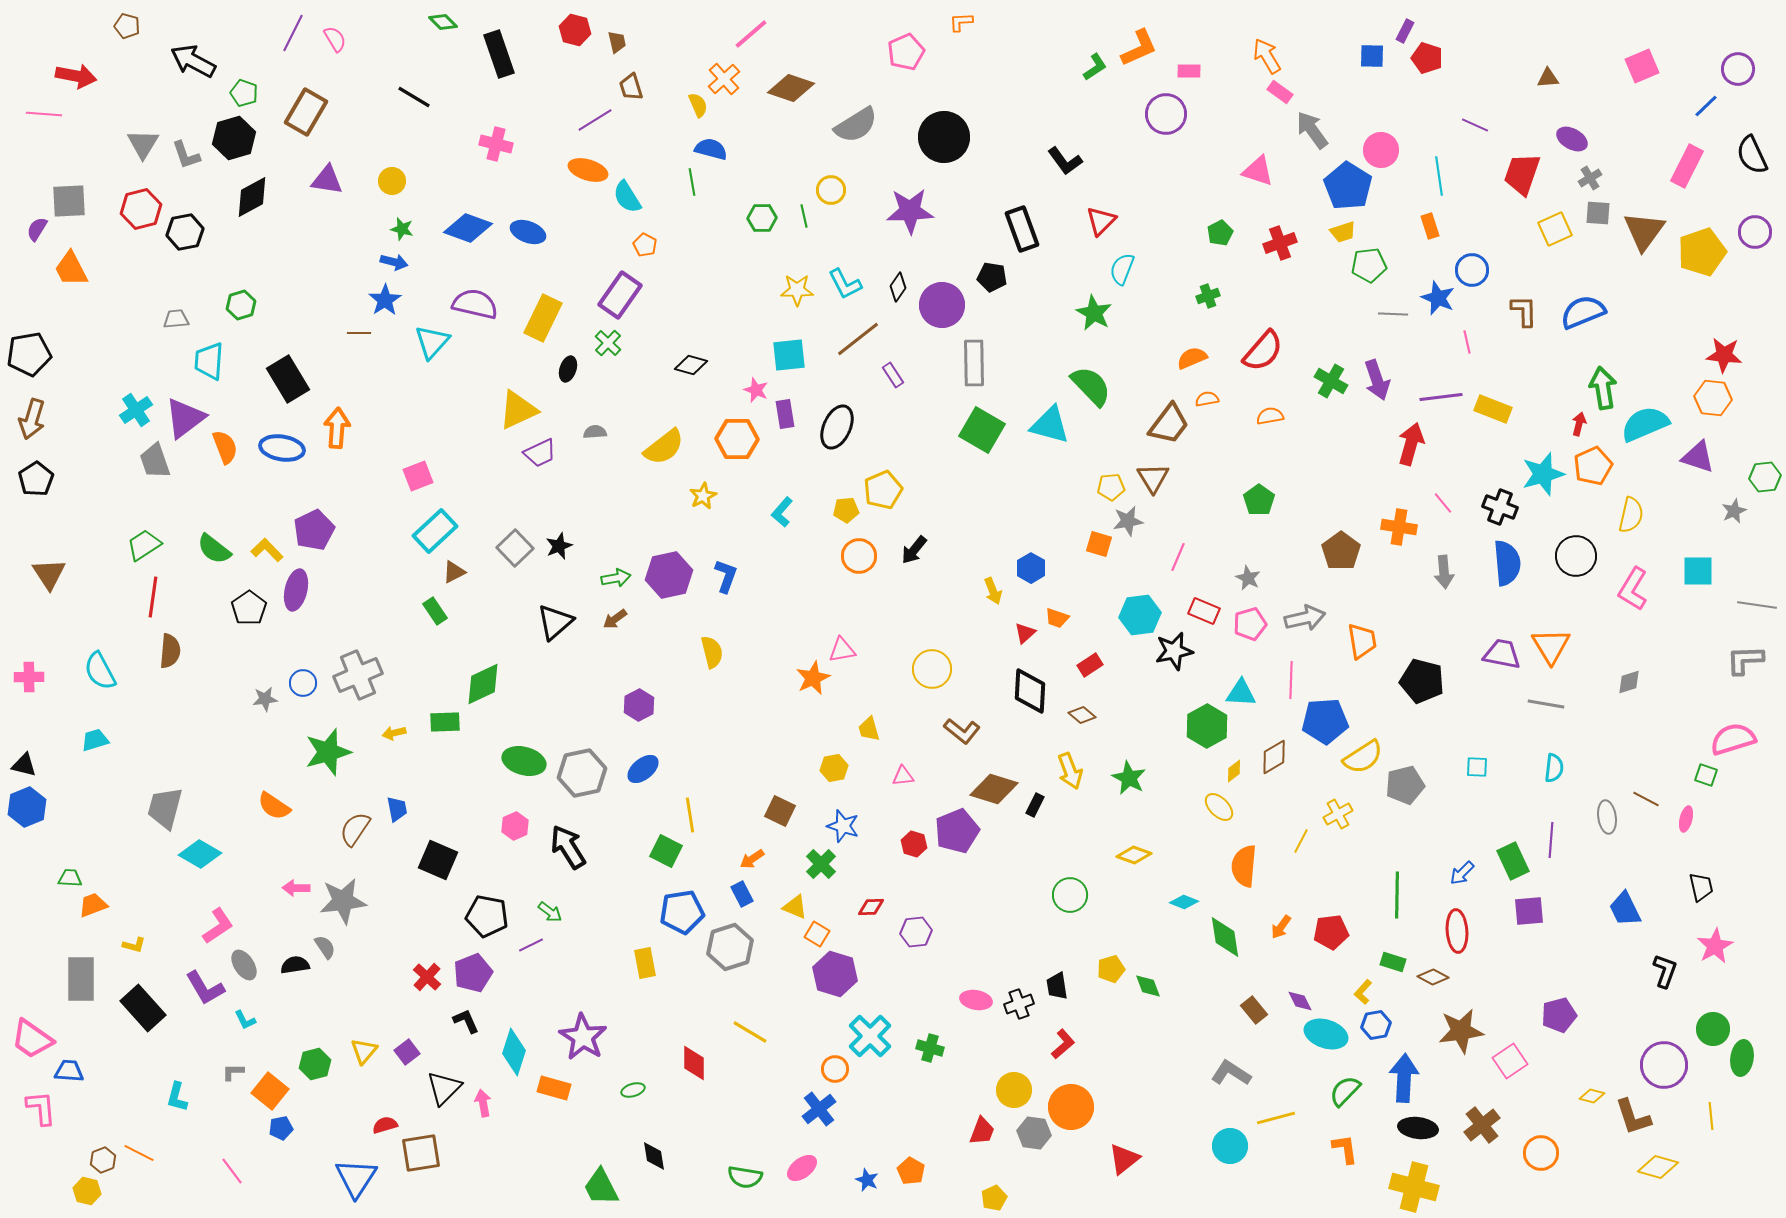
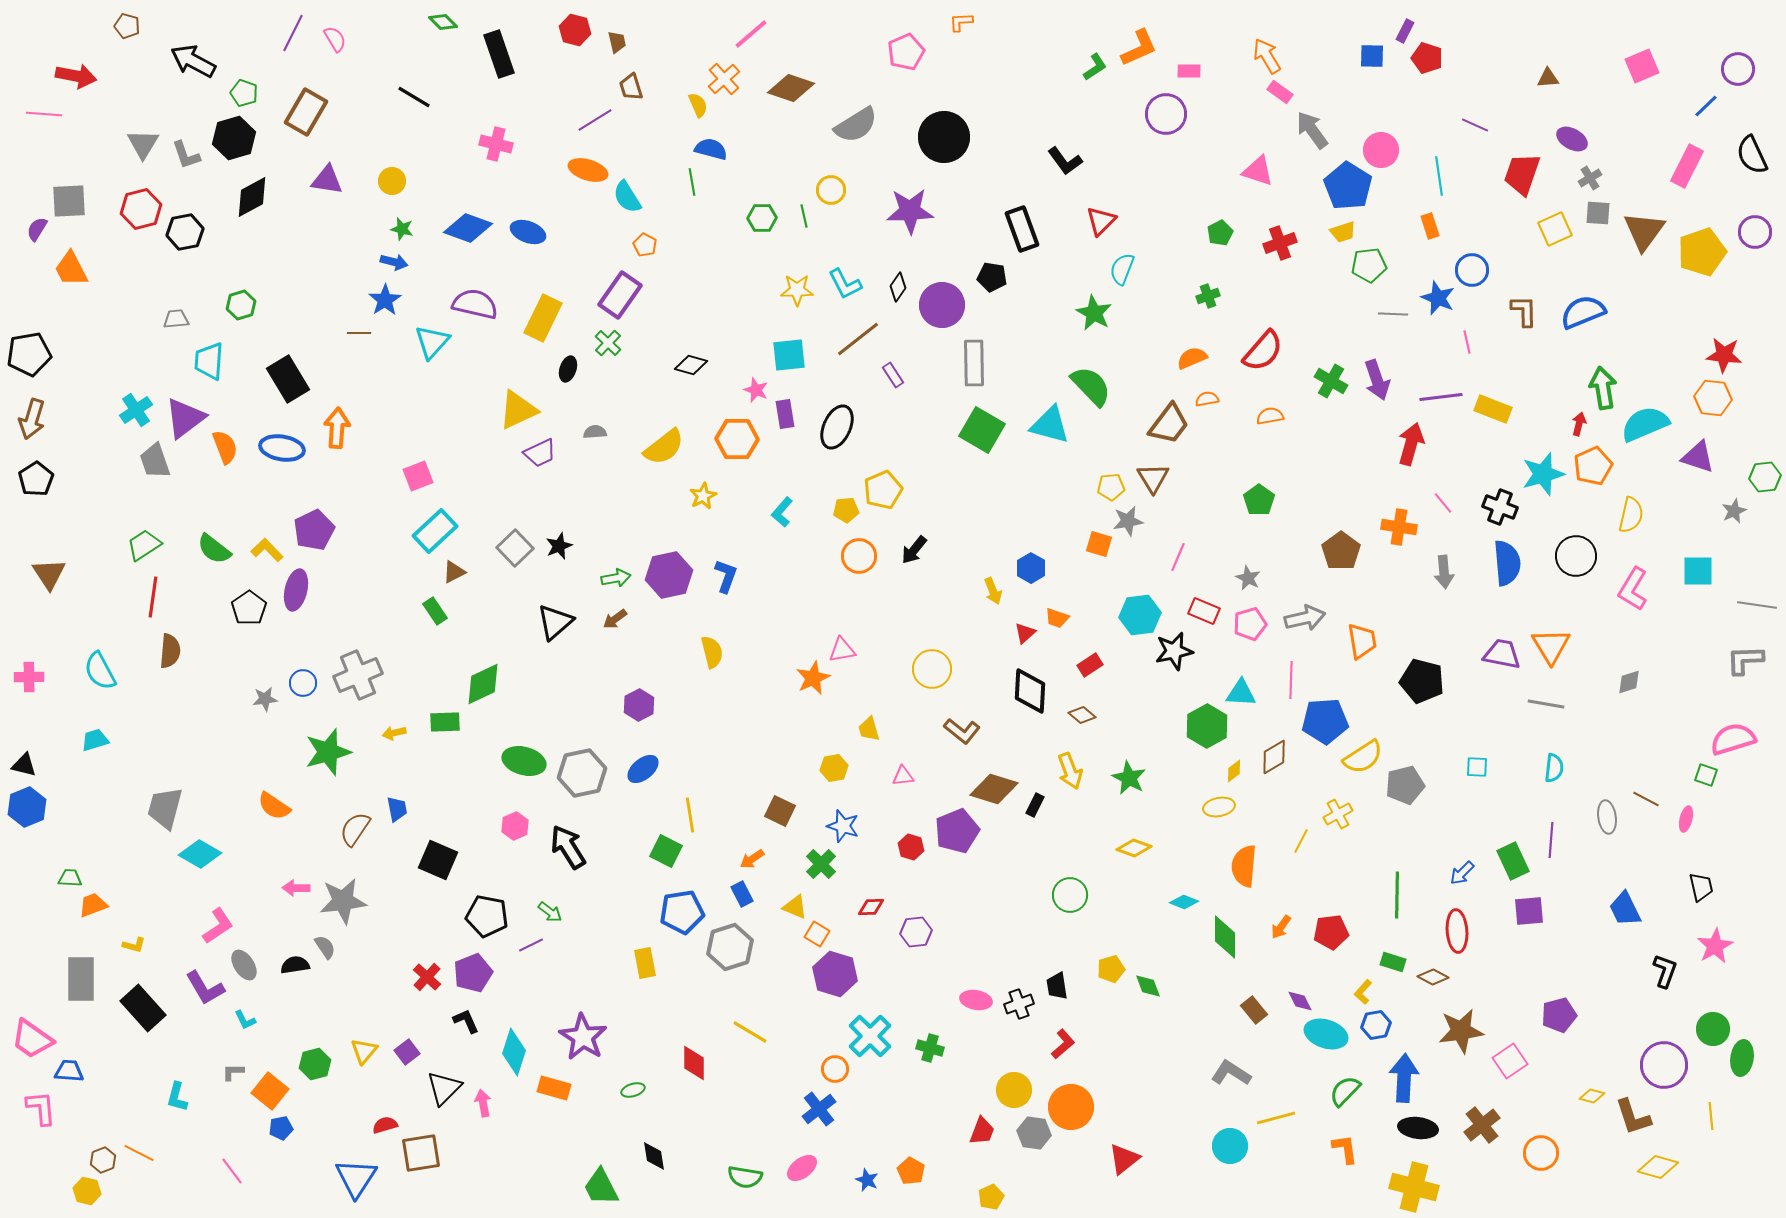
yellow ellipse at (1219, 807): rotated 56 degrees counterclockwise
red hexagon at (914, 844): moved 3 px left, 3 px down
yellow diamond at (1134, 855): moved 7 px up
green diamond at (1225, 937): rotated 9 degrees clockwise
yellow pentagon at (994, 1198): moved 3 px left, 1 px up
